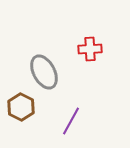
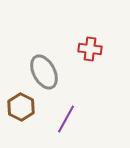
red cross: rotated 10 degrees clockwise
purple line: moved 5 px left, 2 px up
